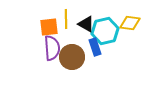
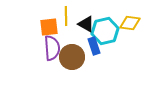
yellow line: moved 3 px up
blue rectangle: moved 1 px left, 1 px up
